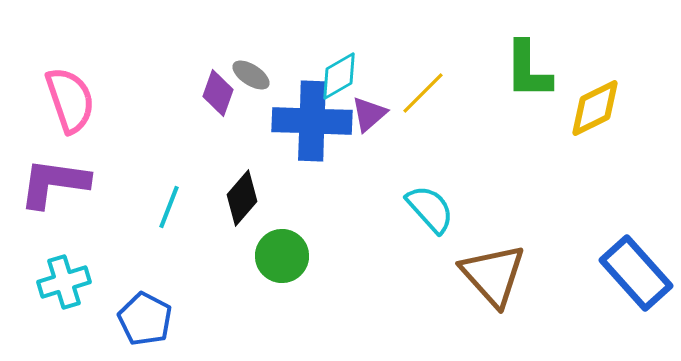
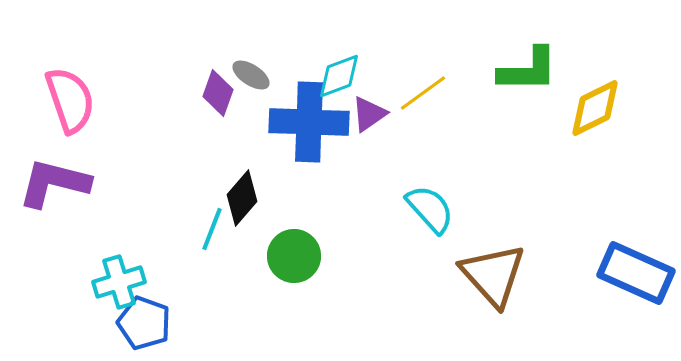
green L-shape: rotated 90 degrees counterclockwise
cyan diamond: rotated 9 degrees clockwise
yellow line: rotated 9 degrees clockwise
purple triangle: rotated 6 degrees clockwise
blue cross: moved 3 px left, 1 px down
purple L-shape: rotated 6 degrees clockwise
cyan line: moved 43 px right, 22 px down
green circle: moved 12 px right
blue rectangle: rotated 24 degrees counterclockwise
cyan cross: moved 55 px right
blue pentagon: moved 1 px left, 4 px down; rotated 8 degrees counterclockwise
